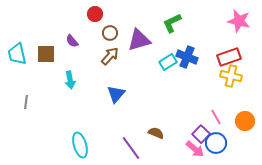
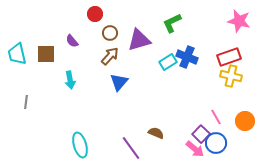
blue triangle: moved 3 px right, 12 px up
